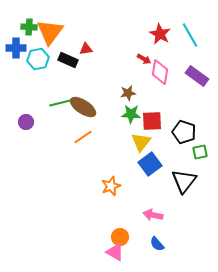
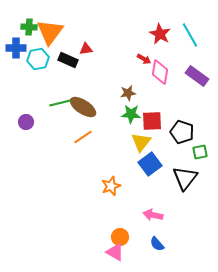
black pentagon: moved 2 px left
black triangle: moved 1 px right, 3 px up
